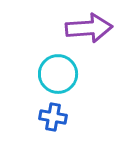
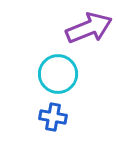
purple arrow: rotated 18 degrees counterclockwise
